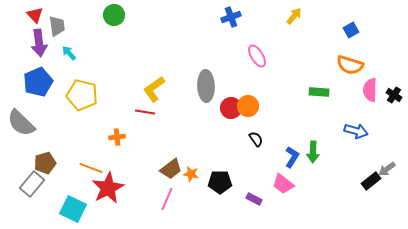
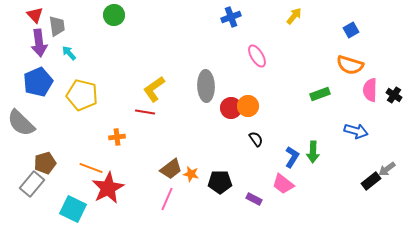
green rectangle: moved 1 px right, 2 px down; rotated 24 degrees counterclockwise
